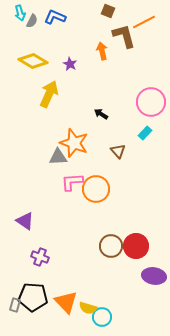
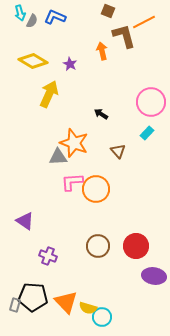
cyan rectangle: moved 2 px right
brown circle: moved 13 px left
purple cross: moved 8 px right, 1 px up
